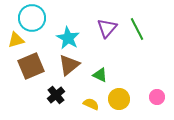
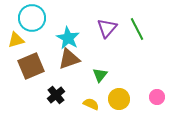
brown triangle: moved 6 px up; rotated 20 degrees clockwise
green triangle: rotated 42 degrees clockwise
